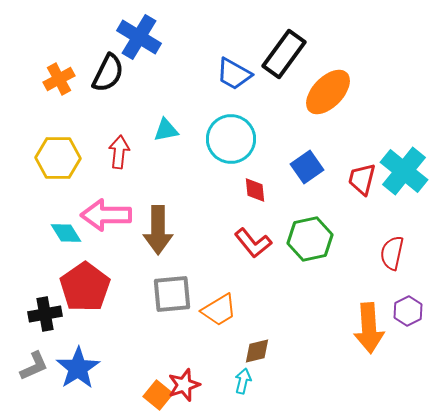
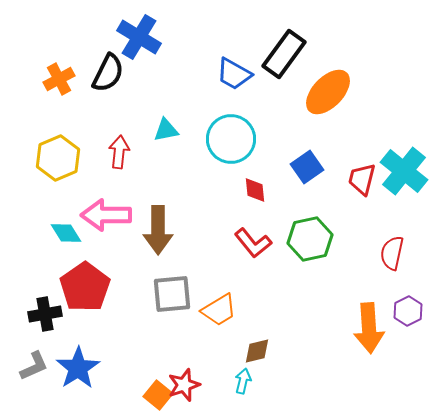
yellow hexagon: rotated 24 degrees counterclockwise
